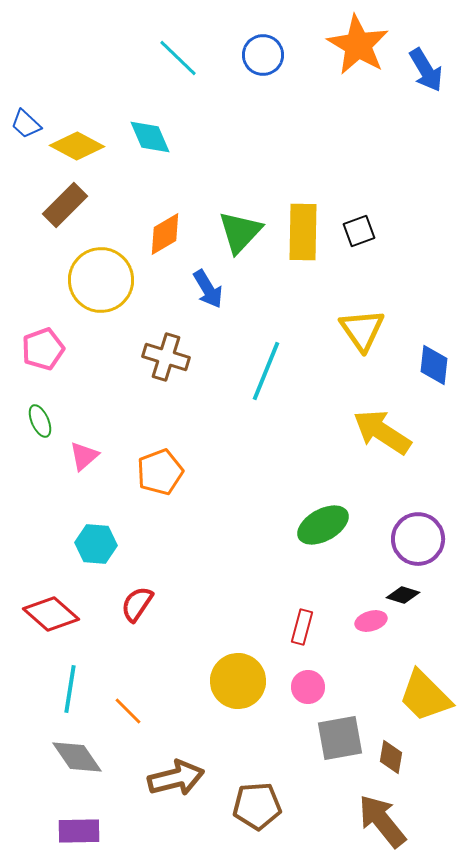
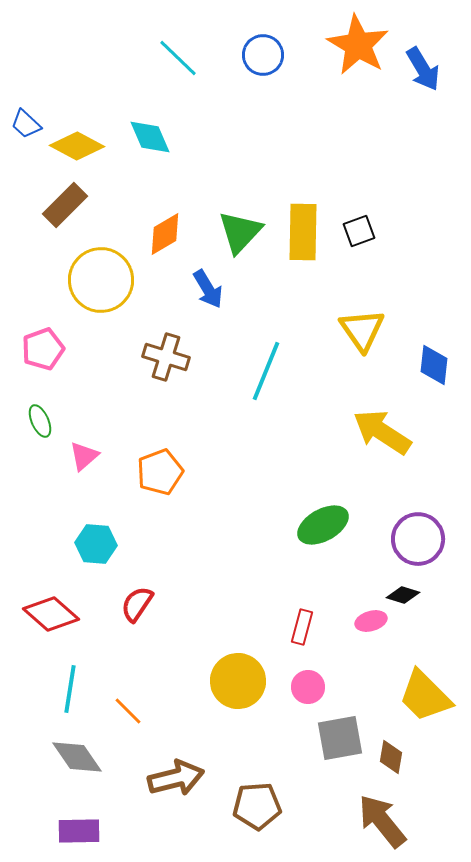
blue arrow at (426, 70): moved 3 px left, 1 px up
